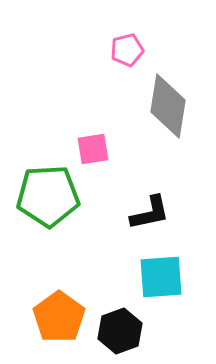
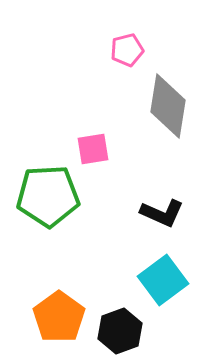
black L-shape: moved 12 px right; rotated 36 degrees clockwise
cyan square: moved 2 px right, 3 px down; rotated 33 degrees counterclockwise
